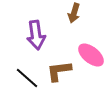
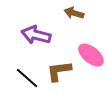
brown arrow: rotated 90 degrees clockwise
purple arrow: rotated 112 degrees clockwise
